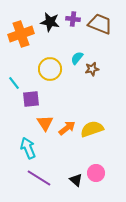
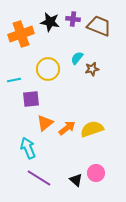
brown trapezoid: moved 1 px left, 2 px down
yellow circle: moved 2 px left
cyan line: moved 3 px up; rotated 64 degrees counterclockwise
orange triangle: rotated 24 degrees clockwise
